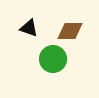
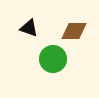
brown diamond: moved 4 px right
